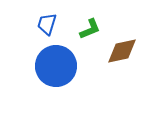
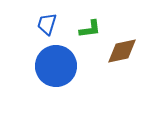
green L-shape: rotated 15 degrees clockwise
